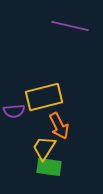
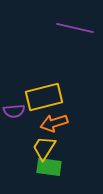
purple line: moved 5 px right, 2 px down
orange arrow: moved 5 px left, 3 px up; rotated 100 degrees clockwise
